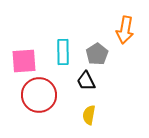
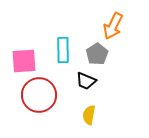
orange arrow: moved 12 px left, 4 px up; rotated 16 degrees clockwise
cyan rectangle: moved 2 px up
black trapezoid: rotated 40 degrees counterclockwise
